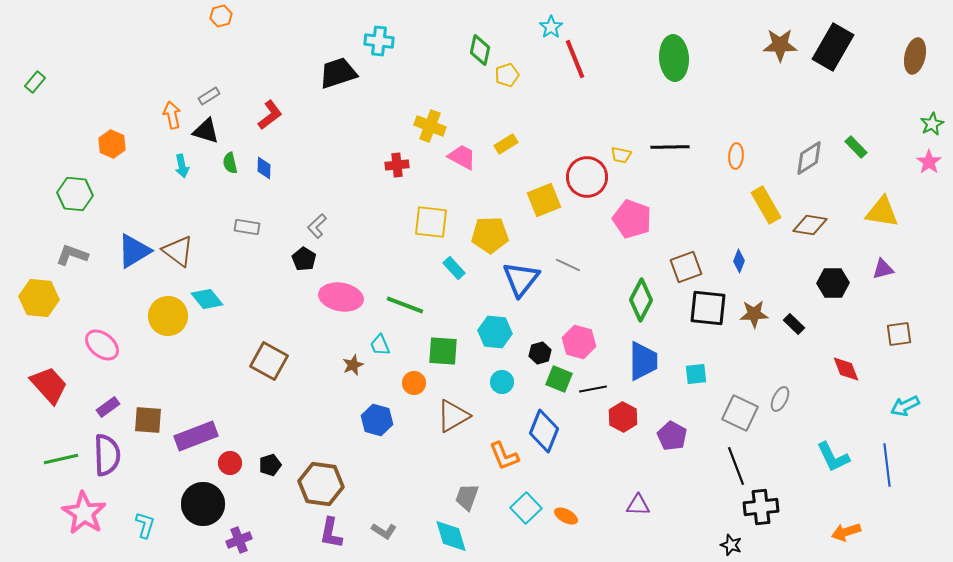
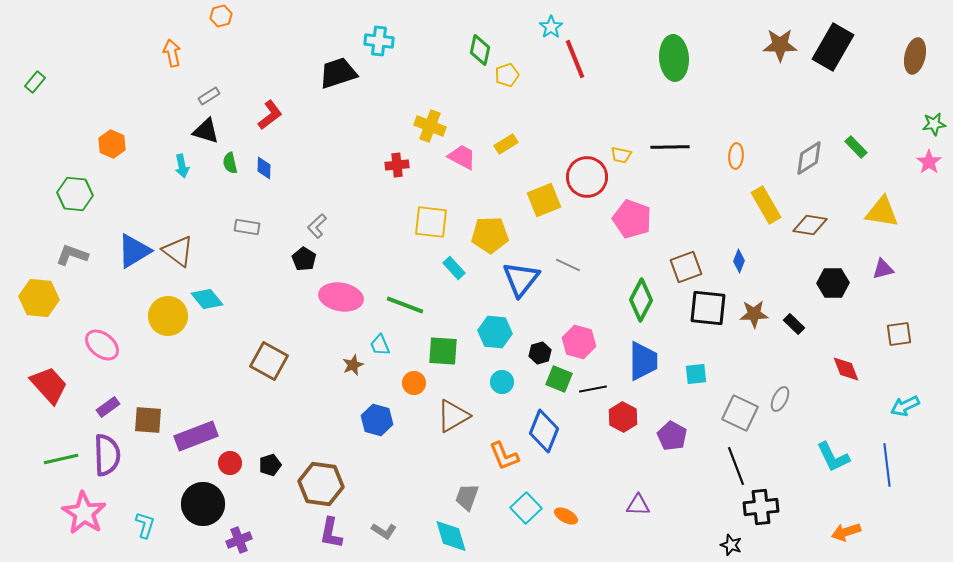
orange arrow at (172, 115): moved 62 px up
green star at (932, 124): moved 2 px right; rotated 20 degrees clockwise
